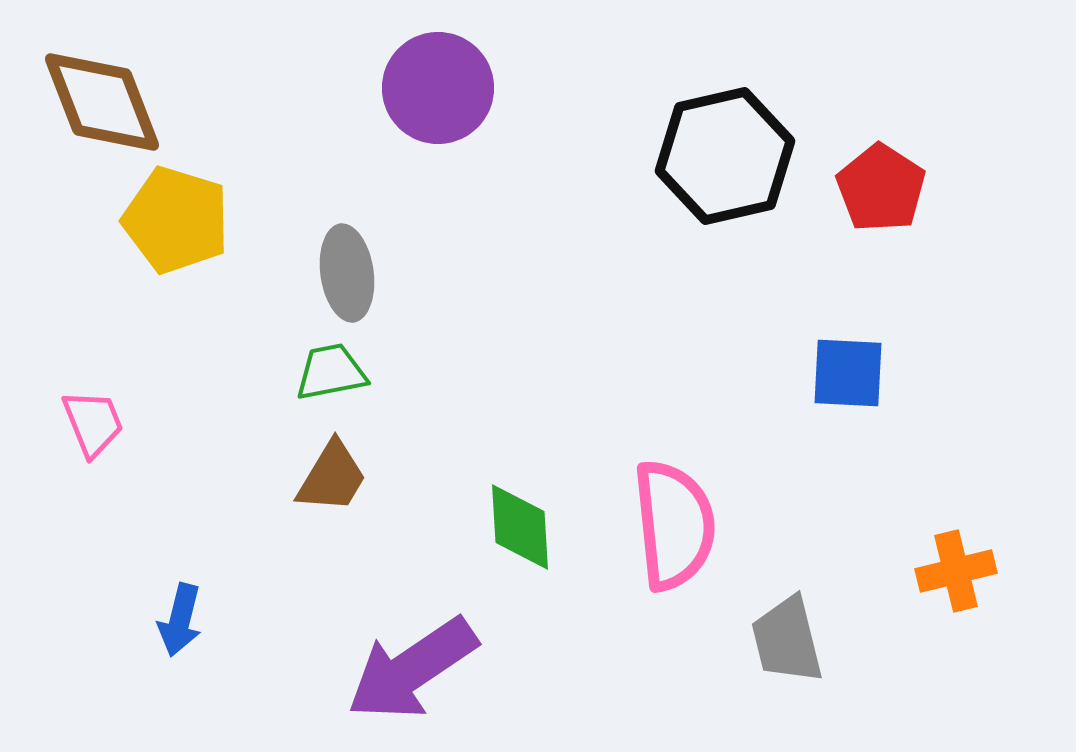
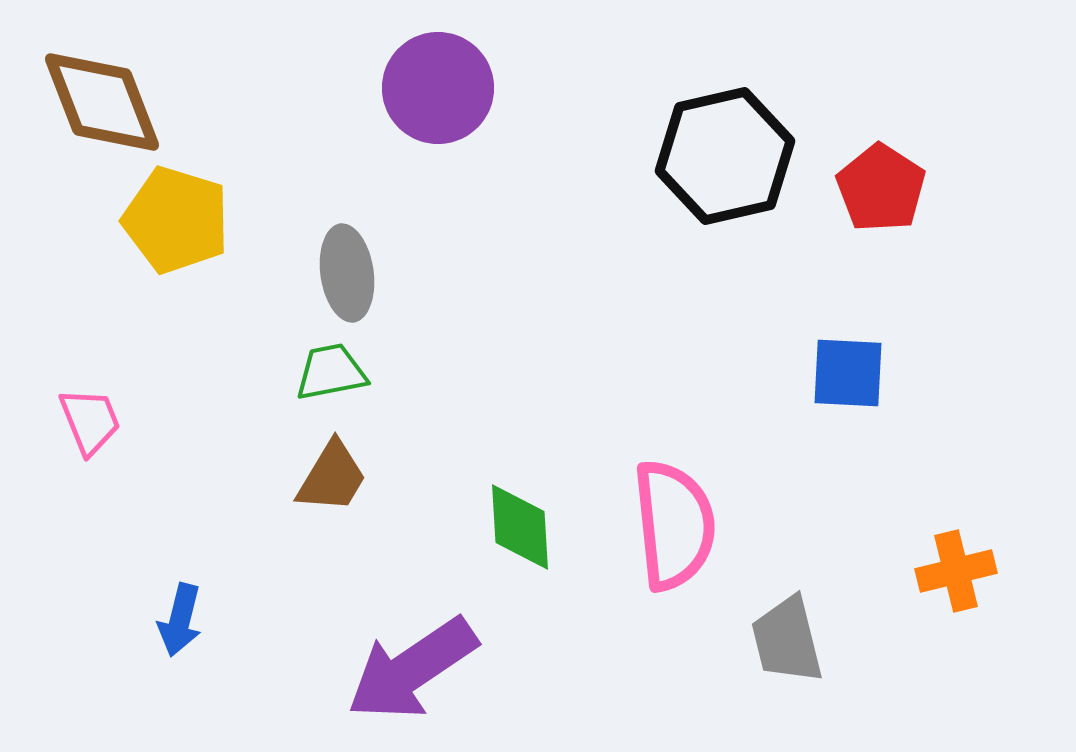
pink trapezoid: moved 3 px left, 2 px up
